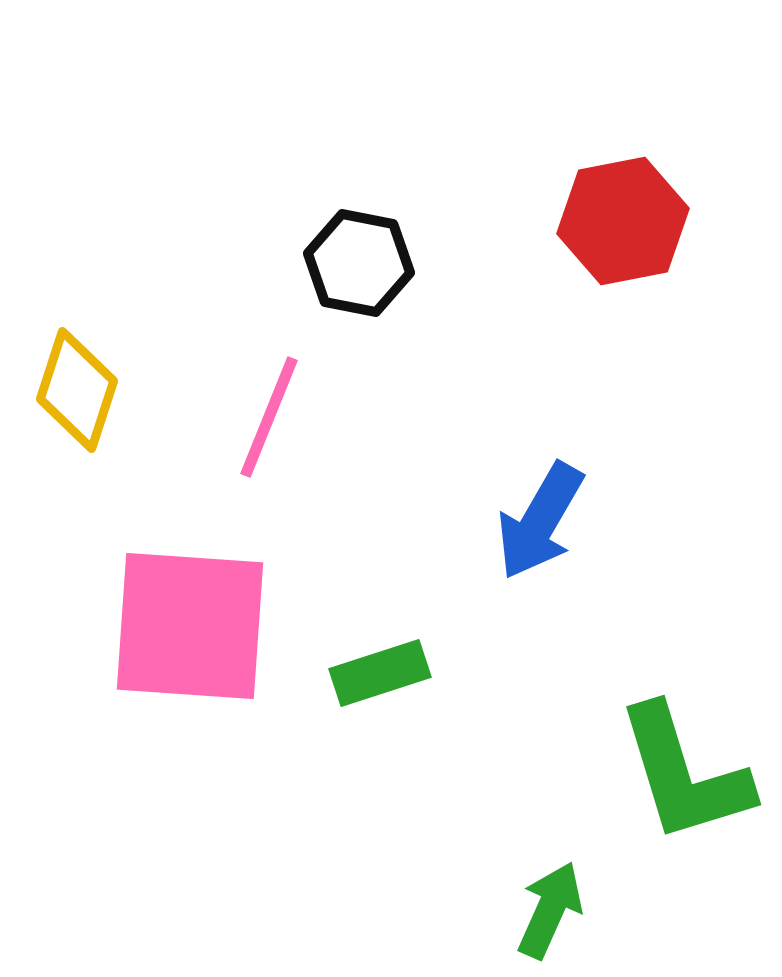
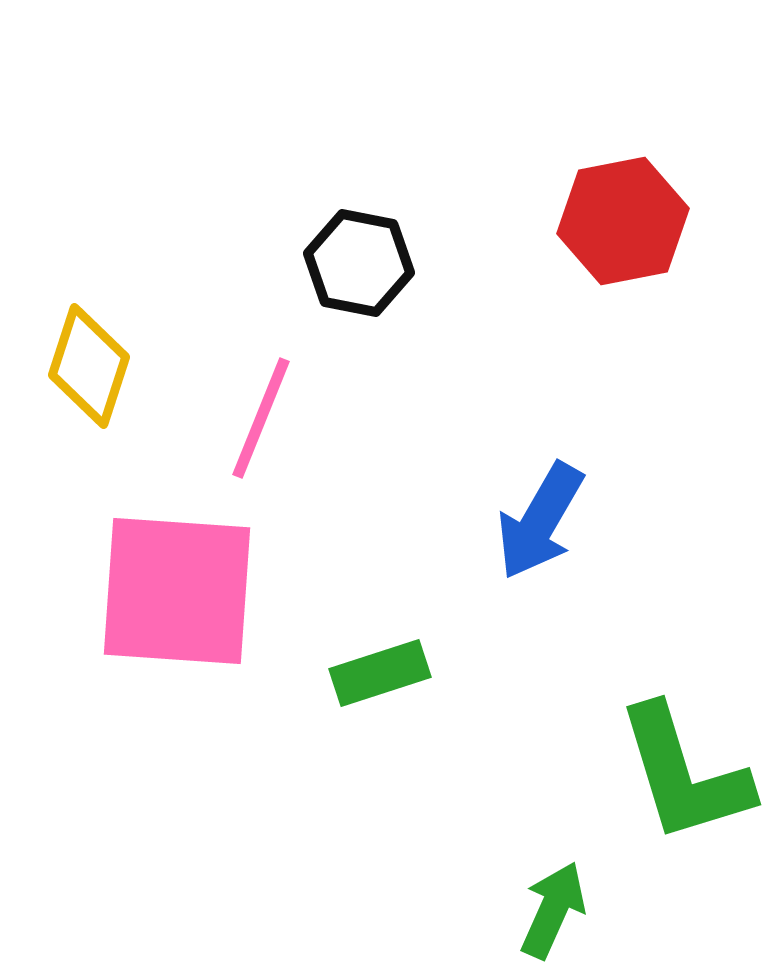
yellow diamond: moved 12 px right, 24 px up
pink line: moved 8 px left, 1 px down
pink square: moved 13 px left, 35 px up
green arrow: moved 3 px right
